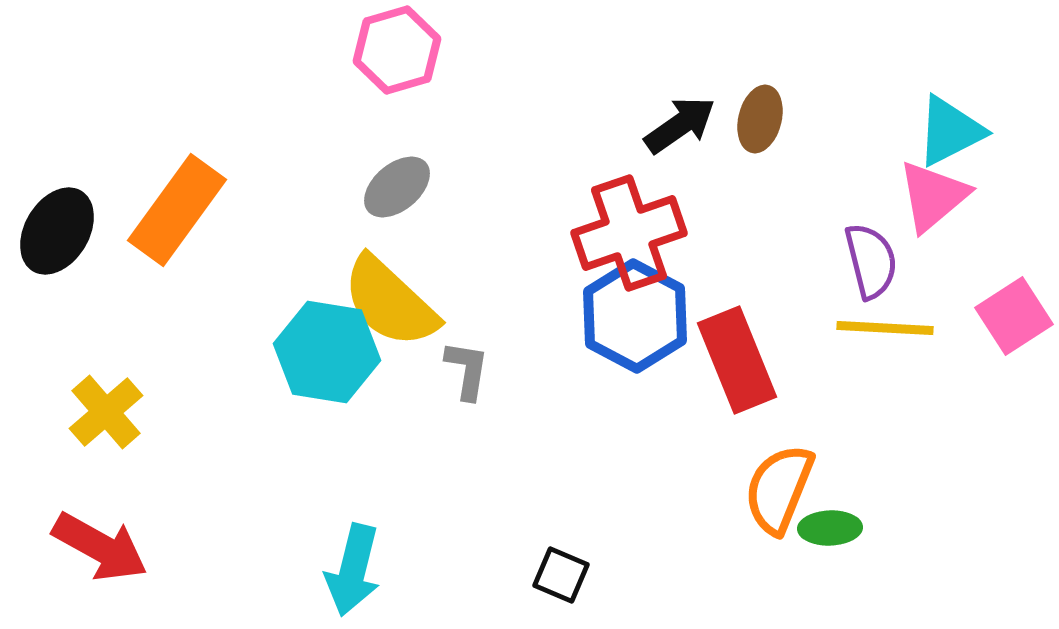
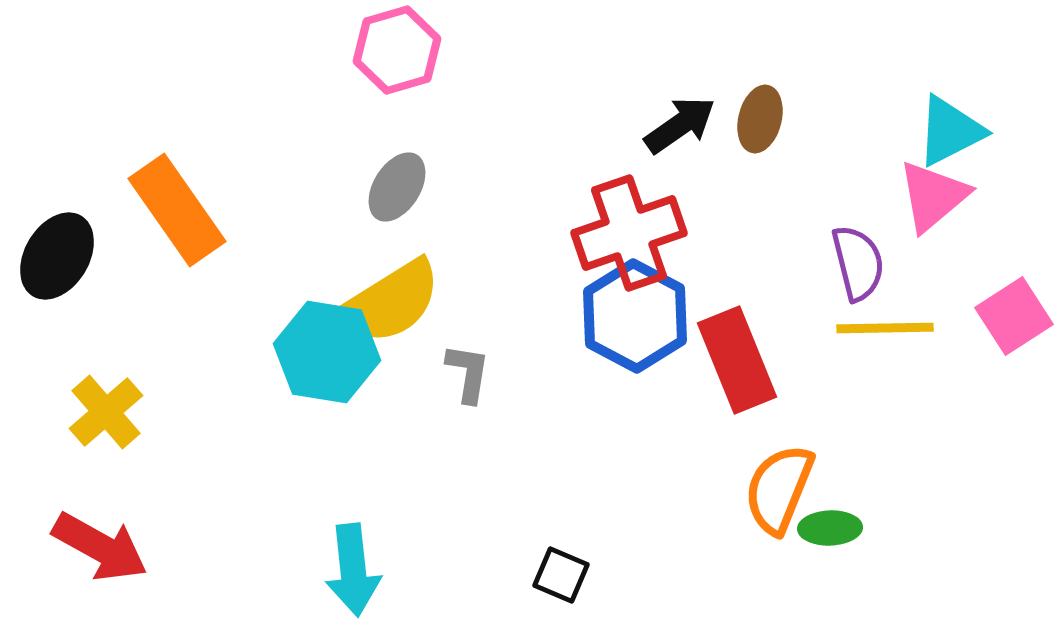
gray ellipse: rotated 18 degrees counterclockwise
orange rectangle: rotated 71 degrees counterclockwise
black ellipse: moved 25 px down
purple semicircle: moved 13 px left, 2 px down
yellow semicircle: rotated 75 degrees counterclockwise
yellow line: rotated 4 degrees counterclockwise
gray L-shape: moved 1 px right, 3 px down
cyan arrow: rotated 20 degrees counterclockwise
